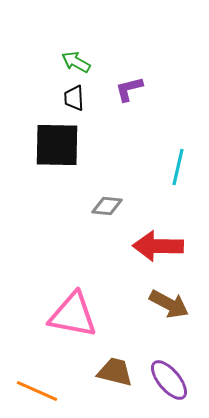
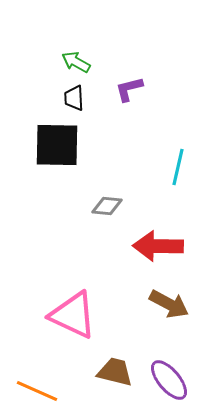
pink triangle: rotated 14 degrees clockwise
